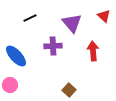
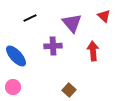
pink circle: moved 3 px right, 2 px down
